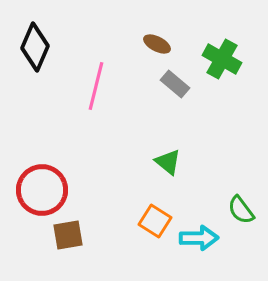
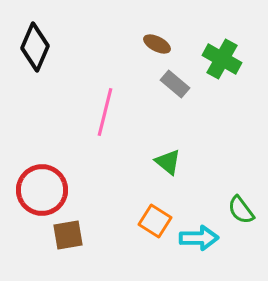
pink line: moved 9 px right, 26 px down
